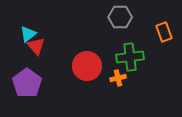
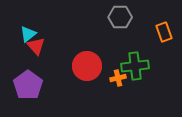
green cross: moved 5 px right, 9 px down
purple pentagon: moved 1 px right, 2 px down
